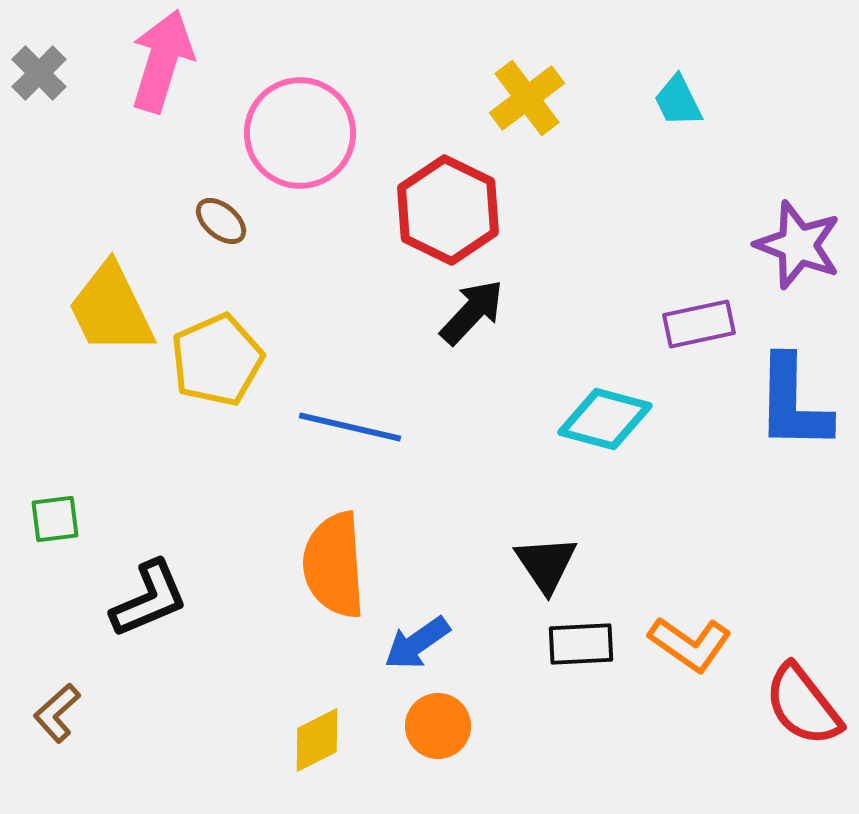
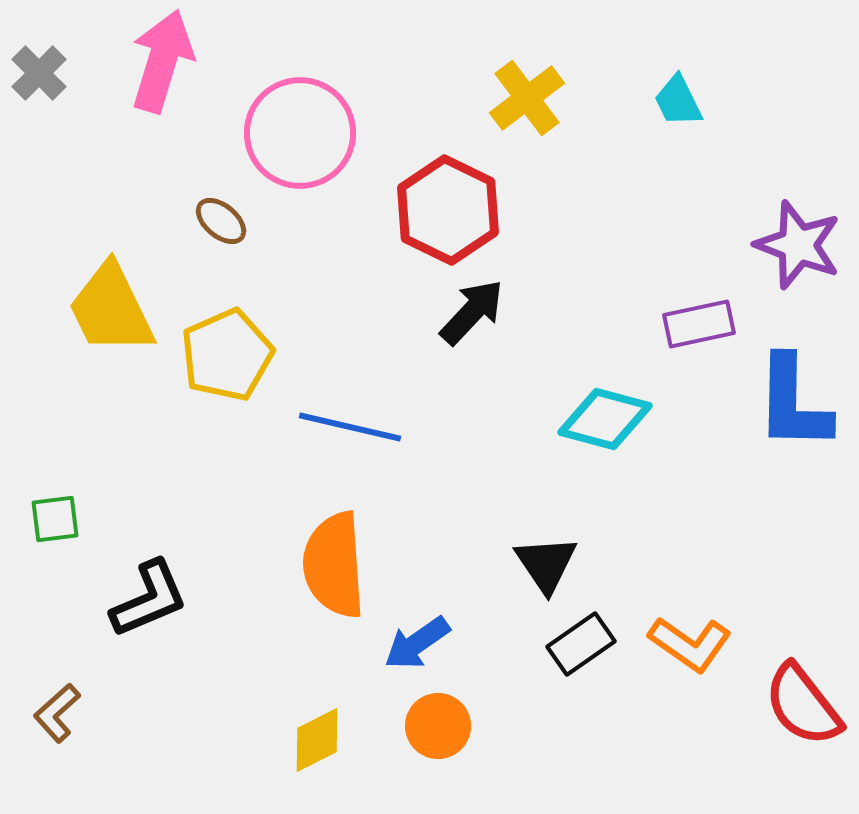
yellow pentagon: moved 10 px right, 5 px up
black rectangle: rotated 32 degrees counterclockwise
